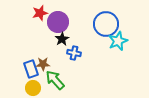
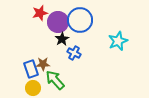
blue circle: moved 26 px left, 4 px up
blue cross: rotated 16 degrees clockwise
